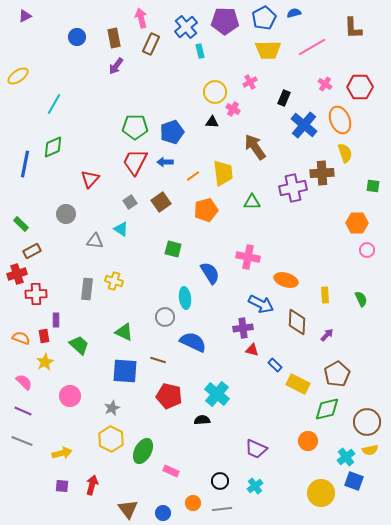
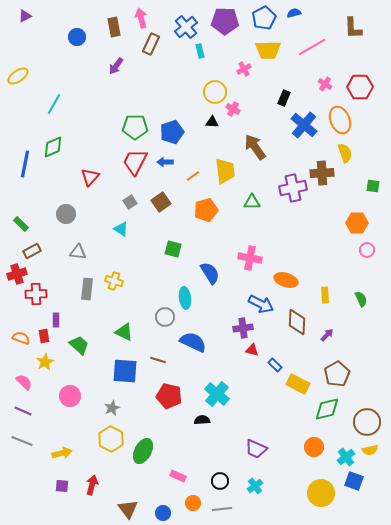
brown rectangle at (114, 38): moved 11 px up
pink cross at (250, 82): moved 6 px left, 13 px up
yellow trapezoid at (223, 173): moved 2 px right, 2 px up
red triangle at (90, 179): moved 2 px up
gray triangle at (95, 241): moved 17 px left, 11 px down
pink cross at (248, 257): moved 2 px right, 1 px down
orange circle at (308, 441): moved 6 px right, 6 px down
pink rectangle at (171, 471): moved 7 px right, 5 px down
